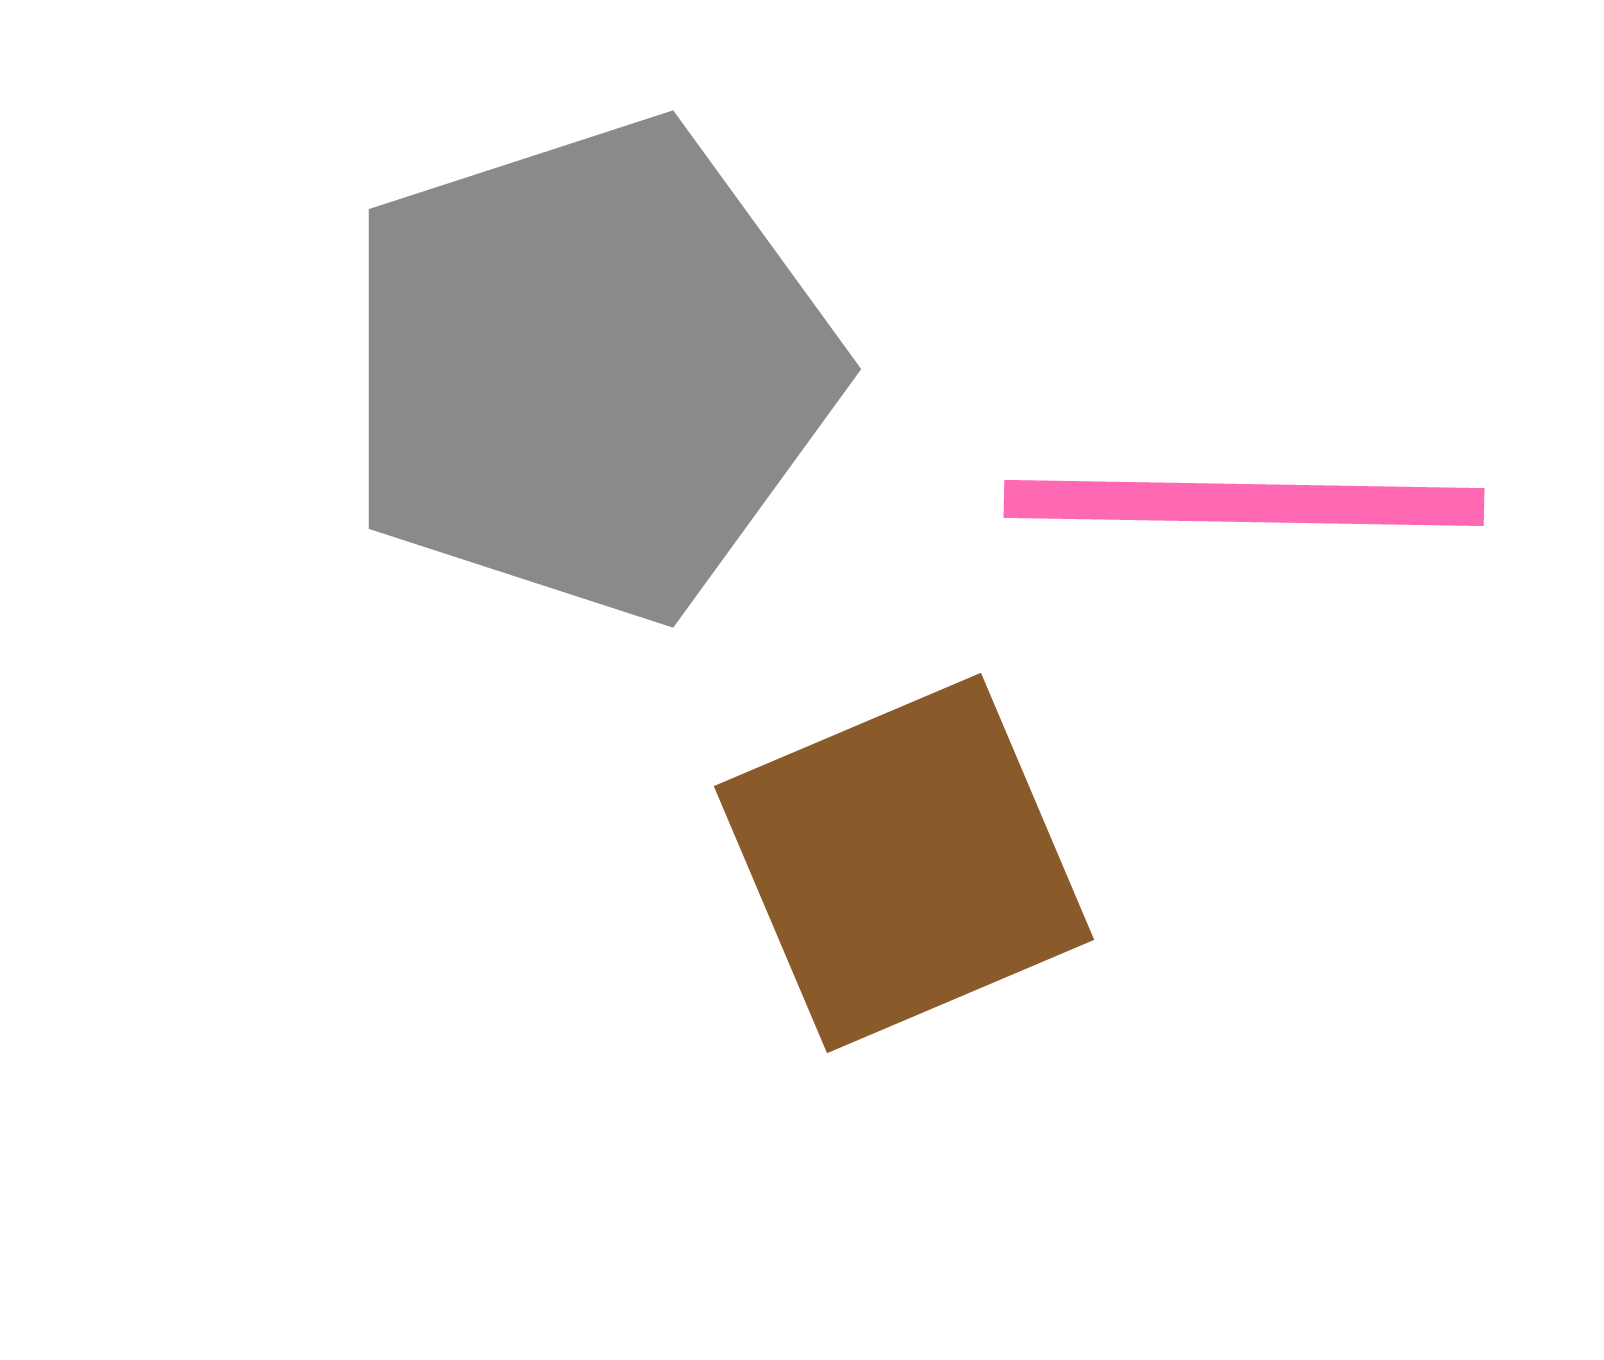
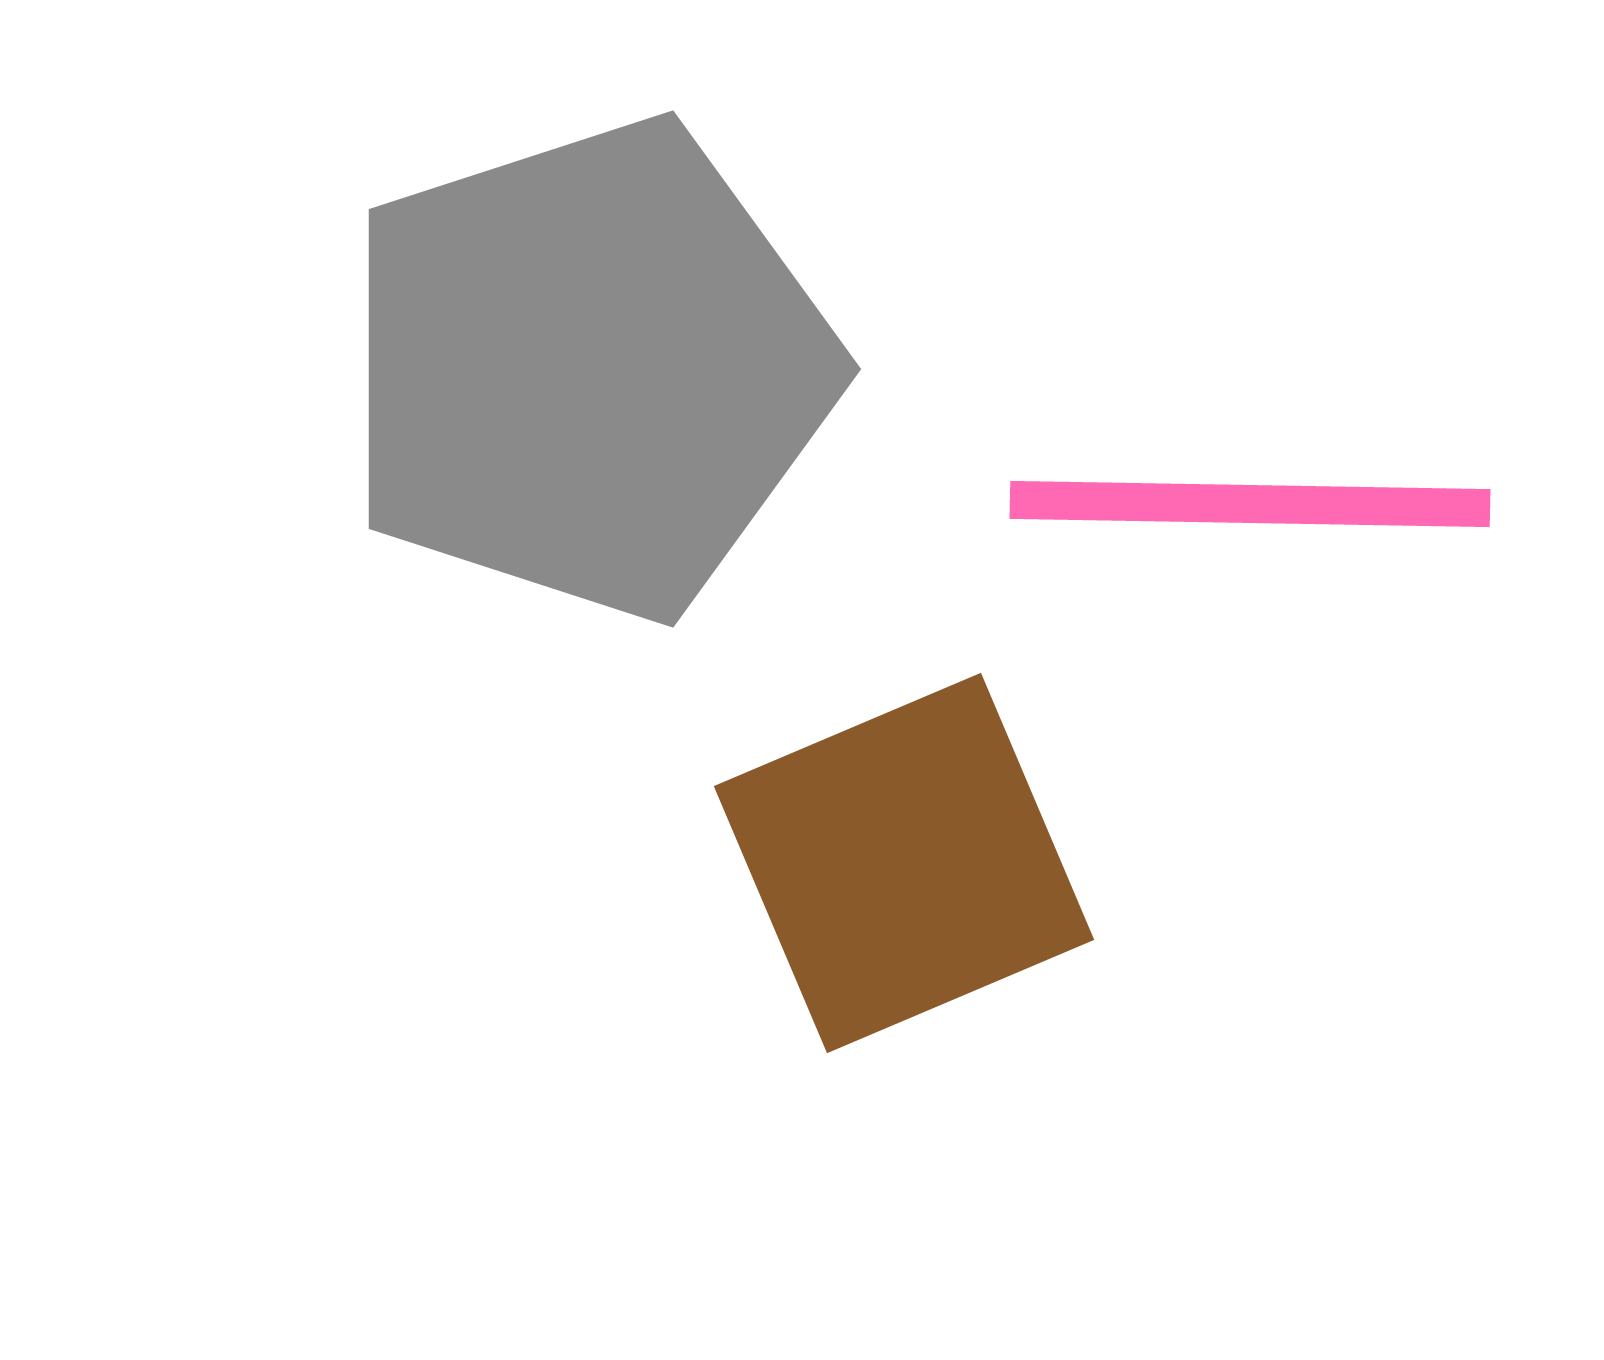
pink line: moved 6 px right, 1 px down
